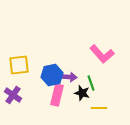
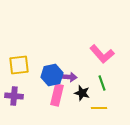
green line: moved 11 px right
purple cross: moved 1 px right, 1 px down; rotated 30 degrees counterclockwise
